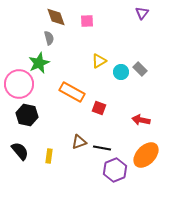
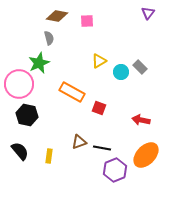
purple triangle: moved 6 px right
brown diamond: moved 1 px right, 1 px up; rotated 60 degrees counterclockwise
gray rectangle: moved 2 px up
